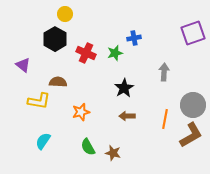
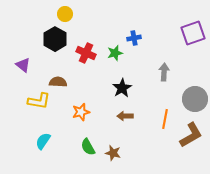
black star: moved 2 px left
gray circle: moved 2 px right, 6 px up
brown arrow: moved 2 px left
